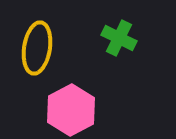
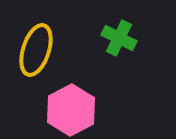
yellow ellipse: moved 1 px left, 2 px down; rotated 9 degrees clockwise
